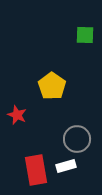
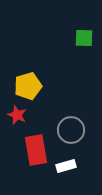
green square: moved 1 px left, 3 px down
yellow pentagon: moved 24 px left; rotated 20 degrees clockwise
gray circle: moved 6 px left, 9 px up
red rectangle: moved 20 px up
